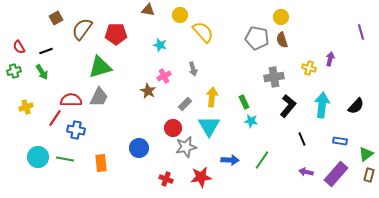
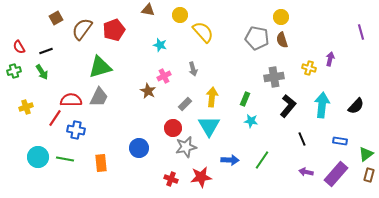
red pentagon at (116, 34): moved 2 px left, 4 px up; rotated 20 degrees counterclockwise
green rectangle at (244, 102): moved 1 px right, 3 px up; rotated 48 degrees clockwise
red cross at (166, 179): moved 5 px right
